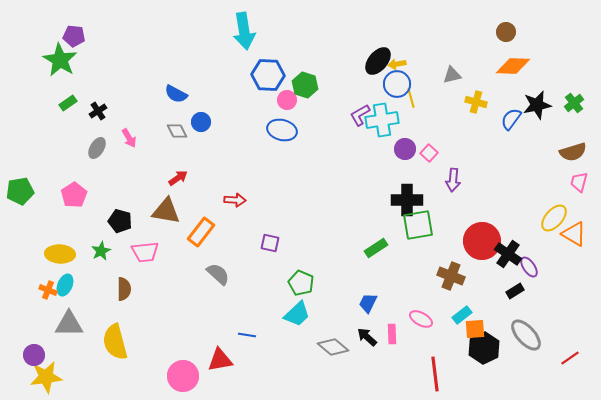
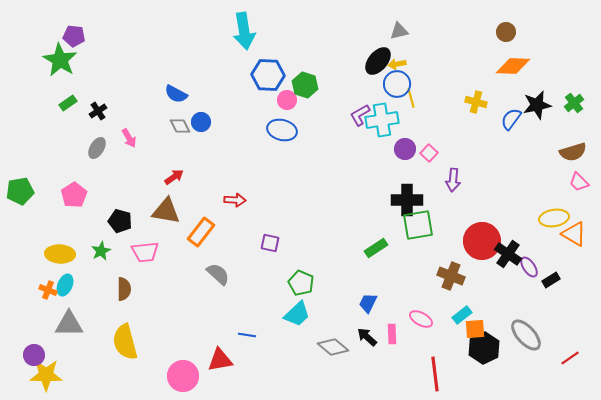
gray triangle at (452, 75): moved 53 px left, 44 px up
gray diamond at (177, 131): moved 3 px right, 5 px up
red arrow at (178, 178): moved 4 px left, 1 px up
pink trapezoid at (579, 182): rotated 60 degrees counterclockwise
yellow ellipse at (554, 218): rotated 40 degrees clockwise
black rectangle at (515, 291): moved 36 px right, 11 px up
yellow semicircle at (115, 342): moved 10 px right
yellow star at (46, 377): moved 2 px up; rotated 8 degrees clockwise
